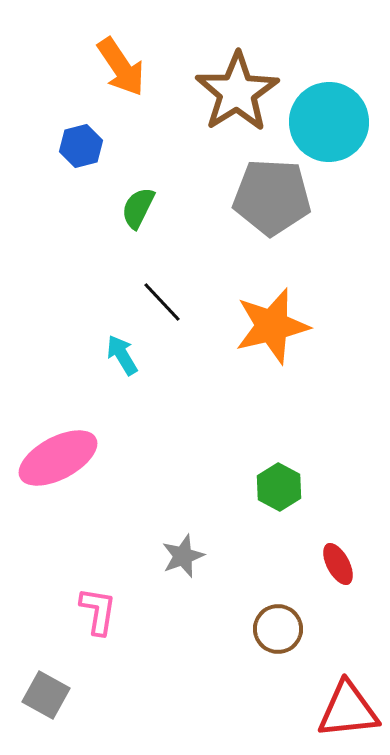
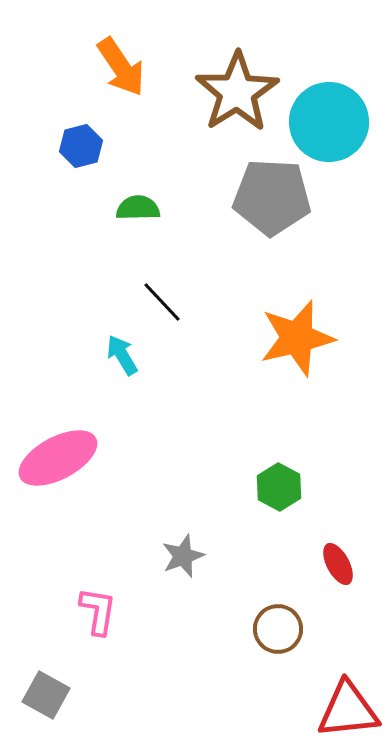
green semicircle: rotated 63 degrees clockwise
orange star: moved 25 px right, 12 px down
